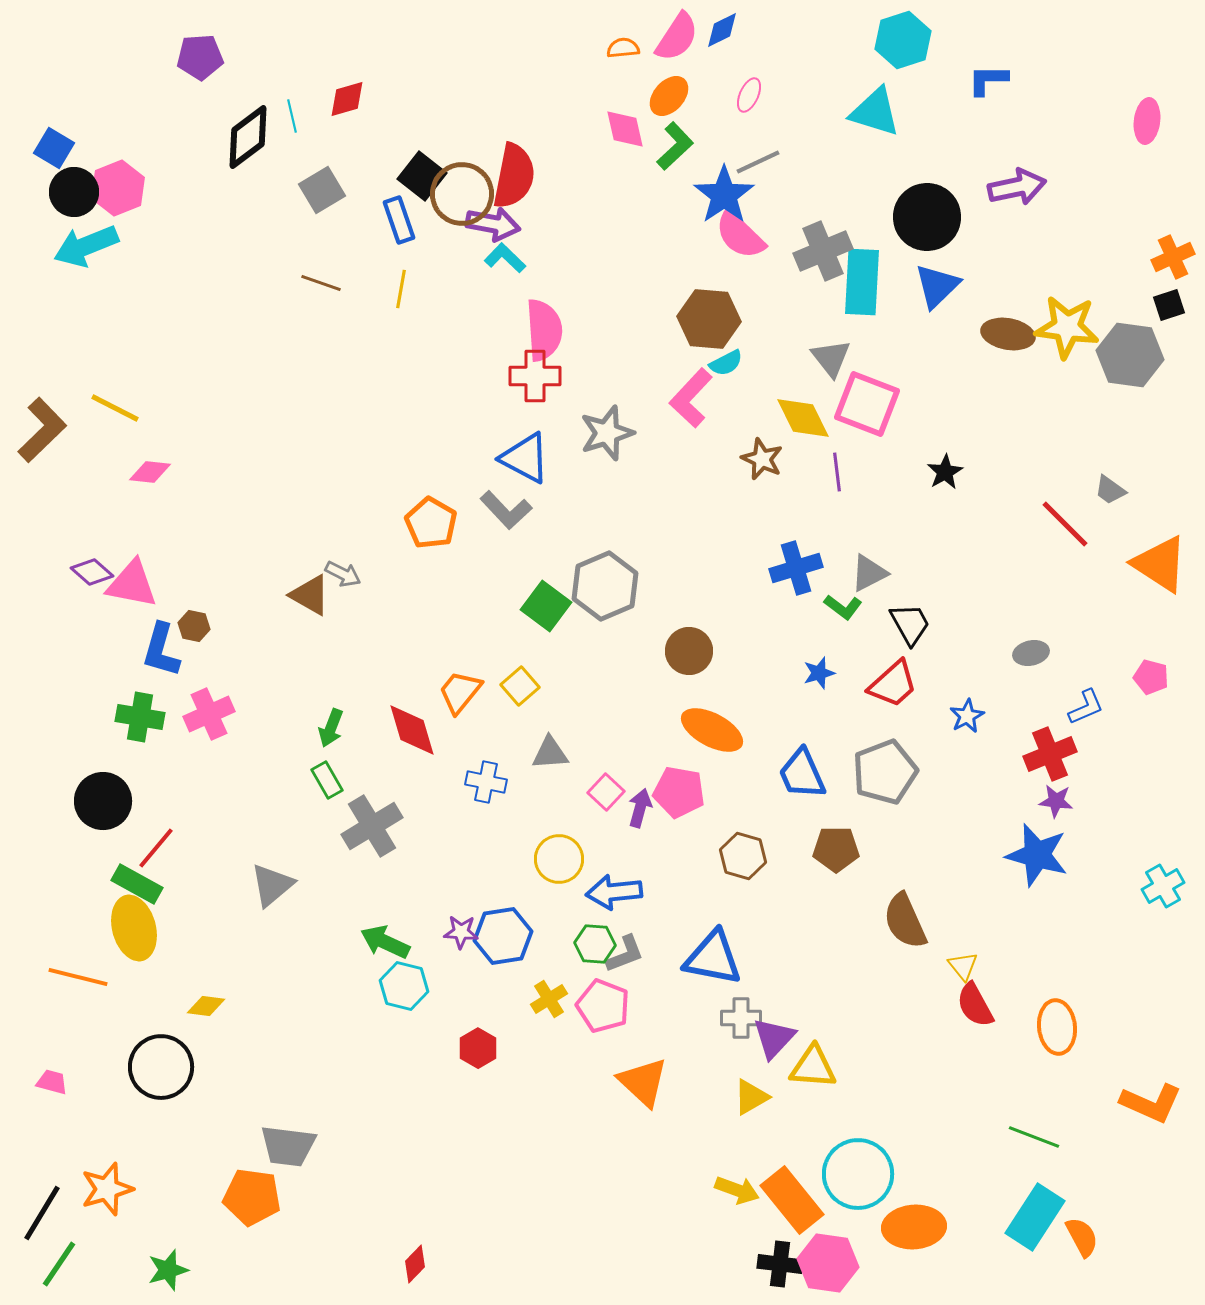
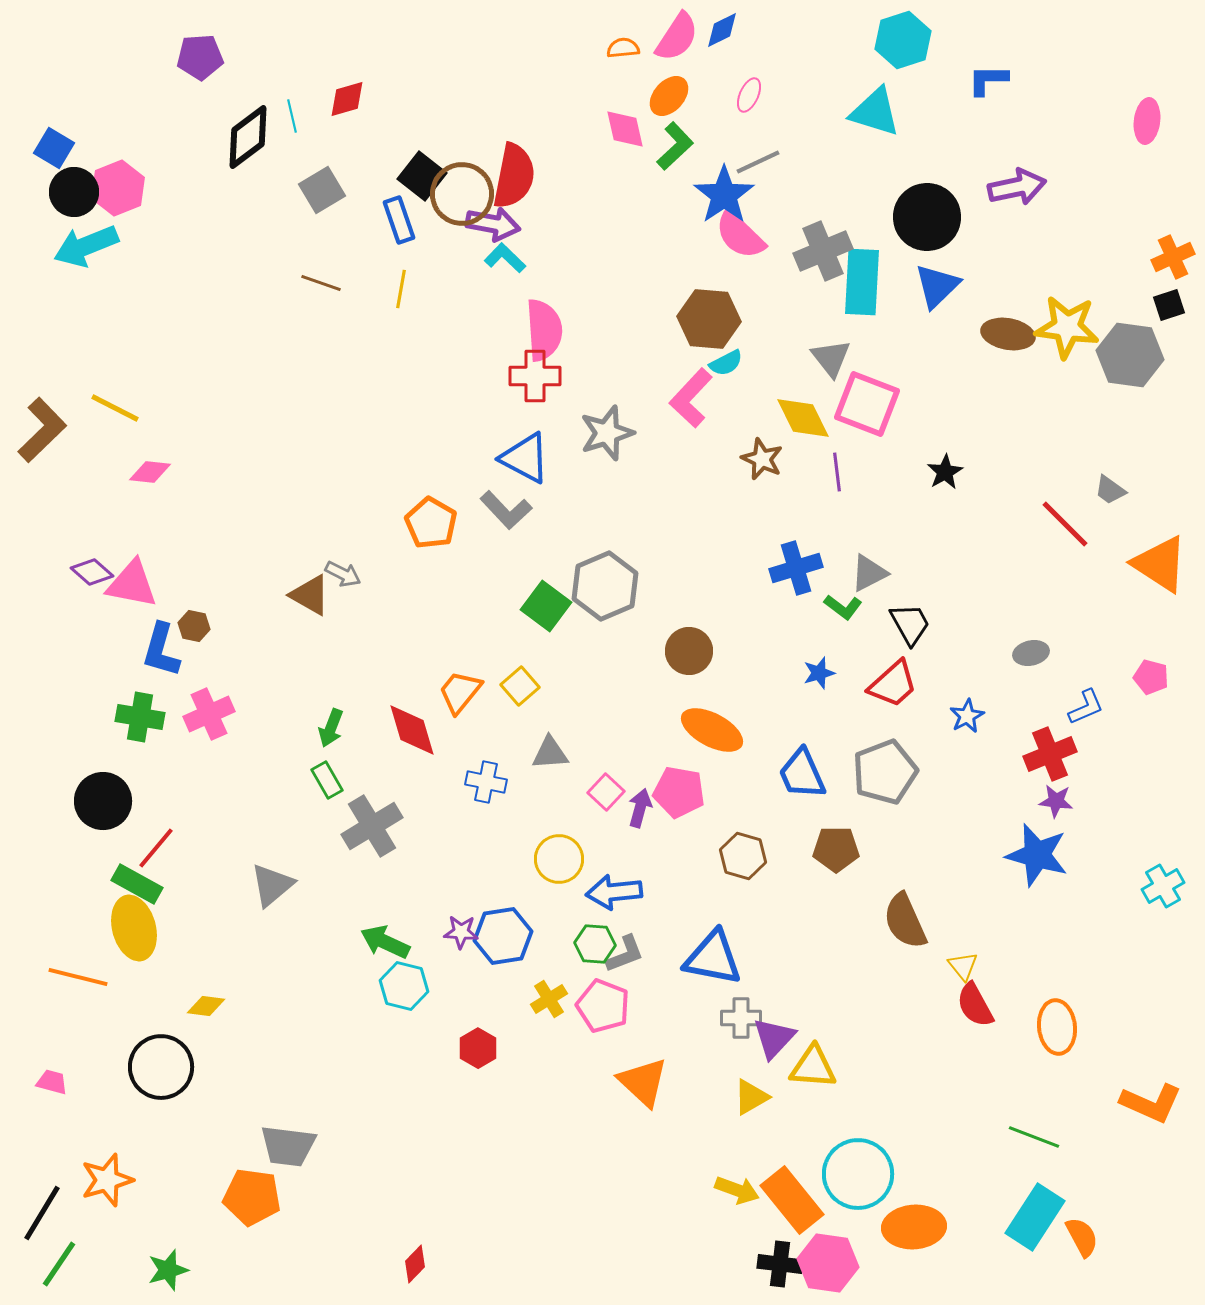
orange star at (107, 1189): moved 9 px up
